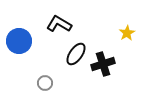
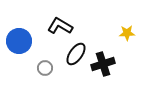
black L-shape: moved 1 px right, 2 px down
yellow star: rotated 28 degrees clockwise
gray circle: moved 15 px up
